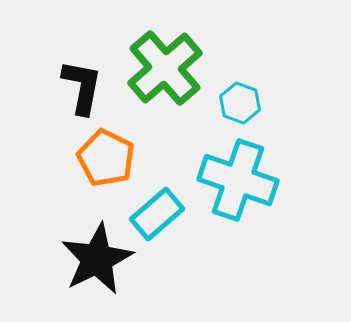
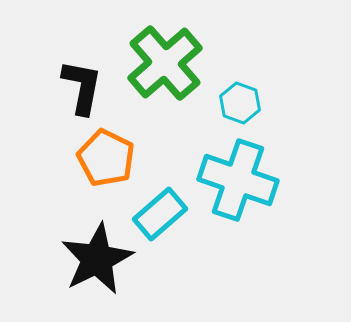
green cross: moved 5 px up
cyan rectangle: moved 3 px right
